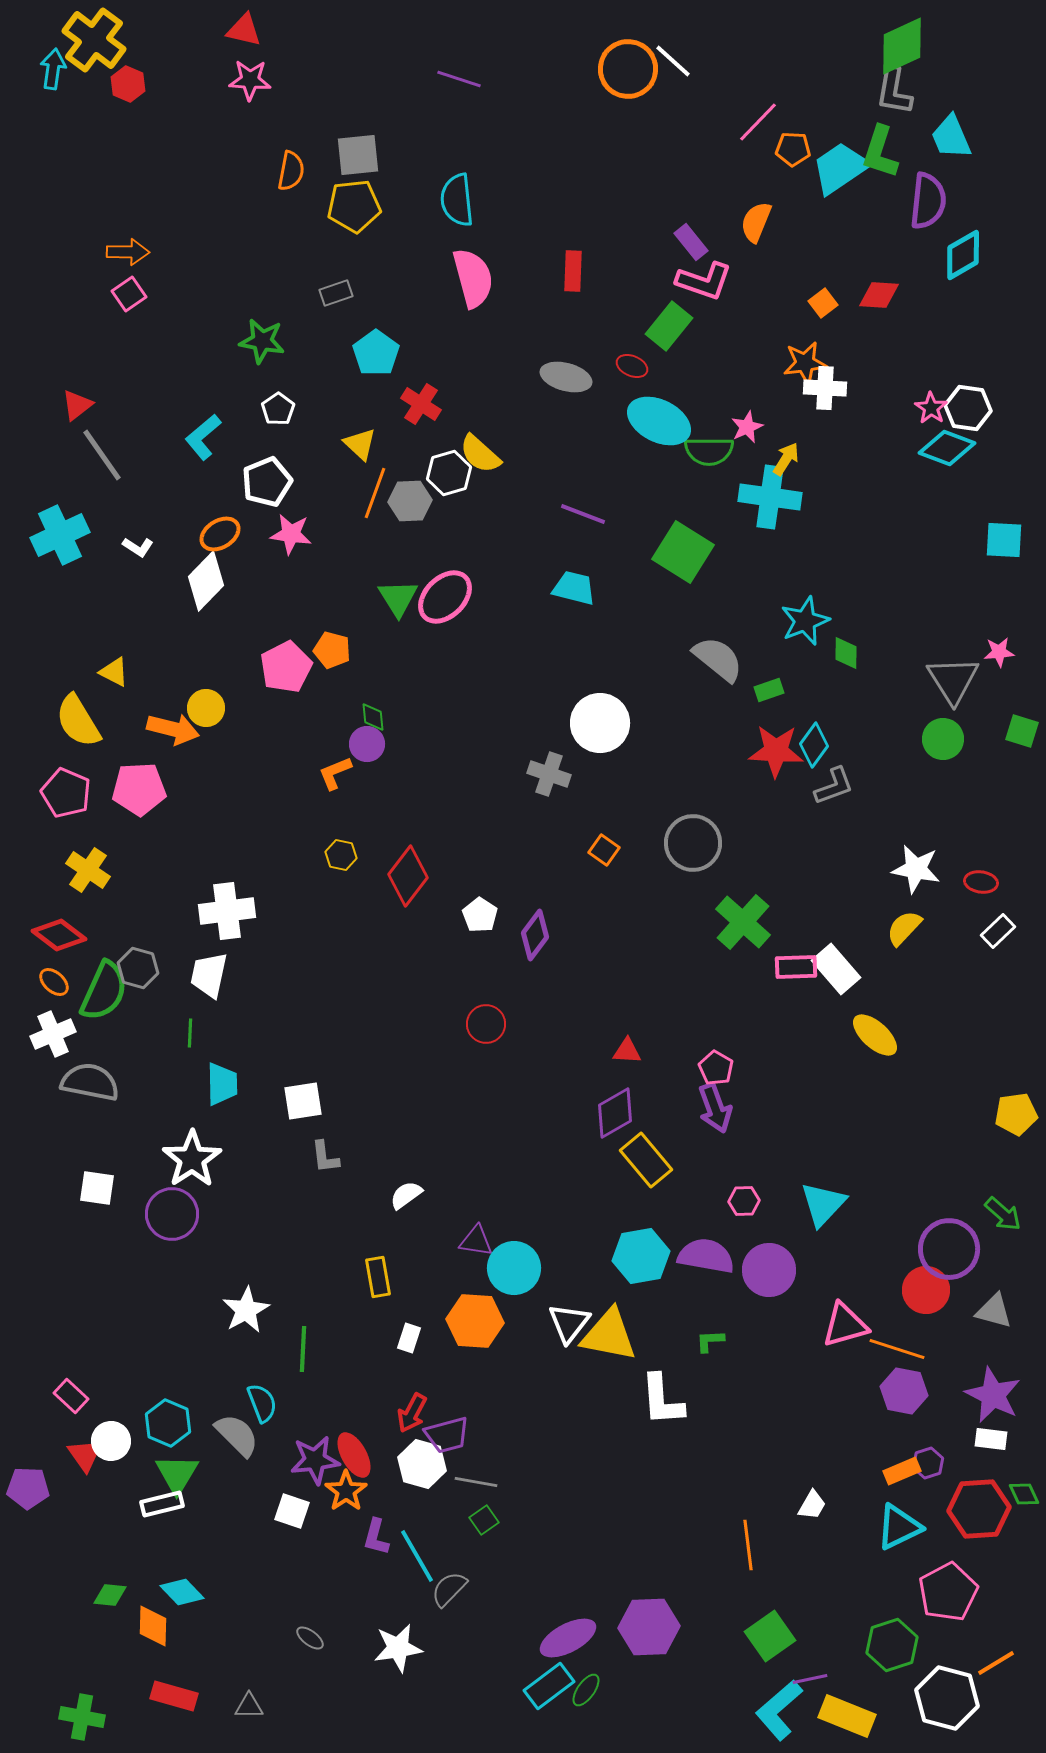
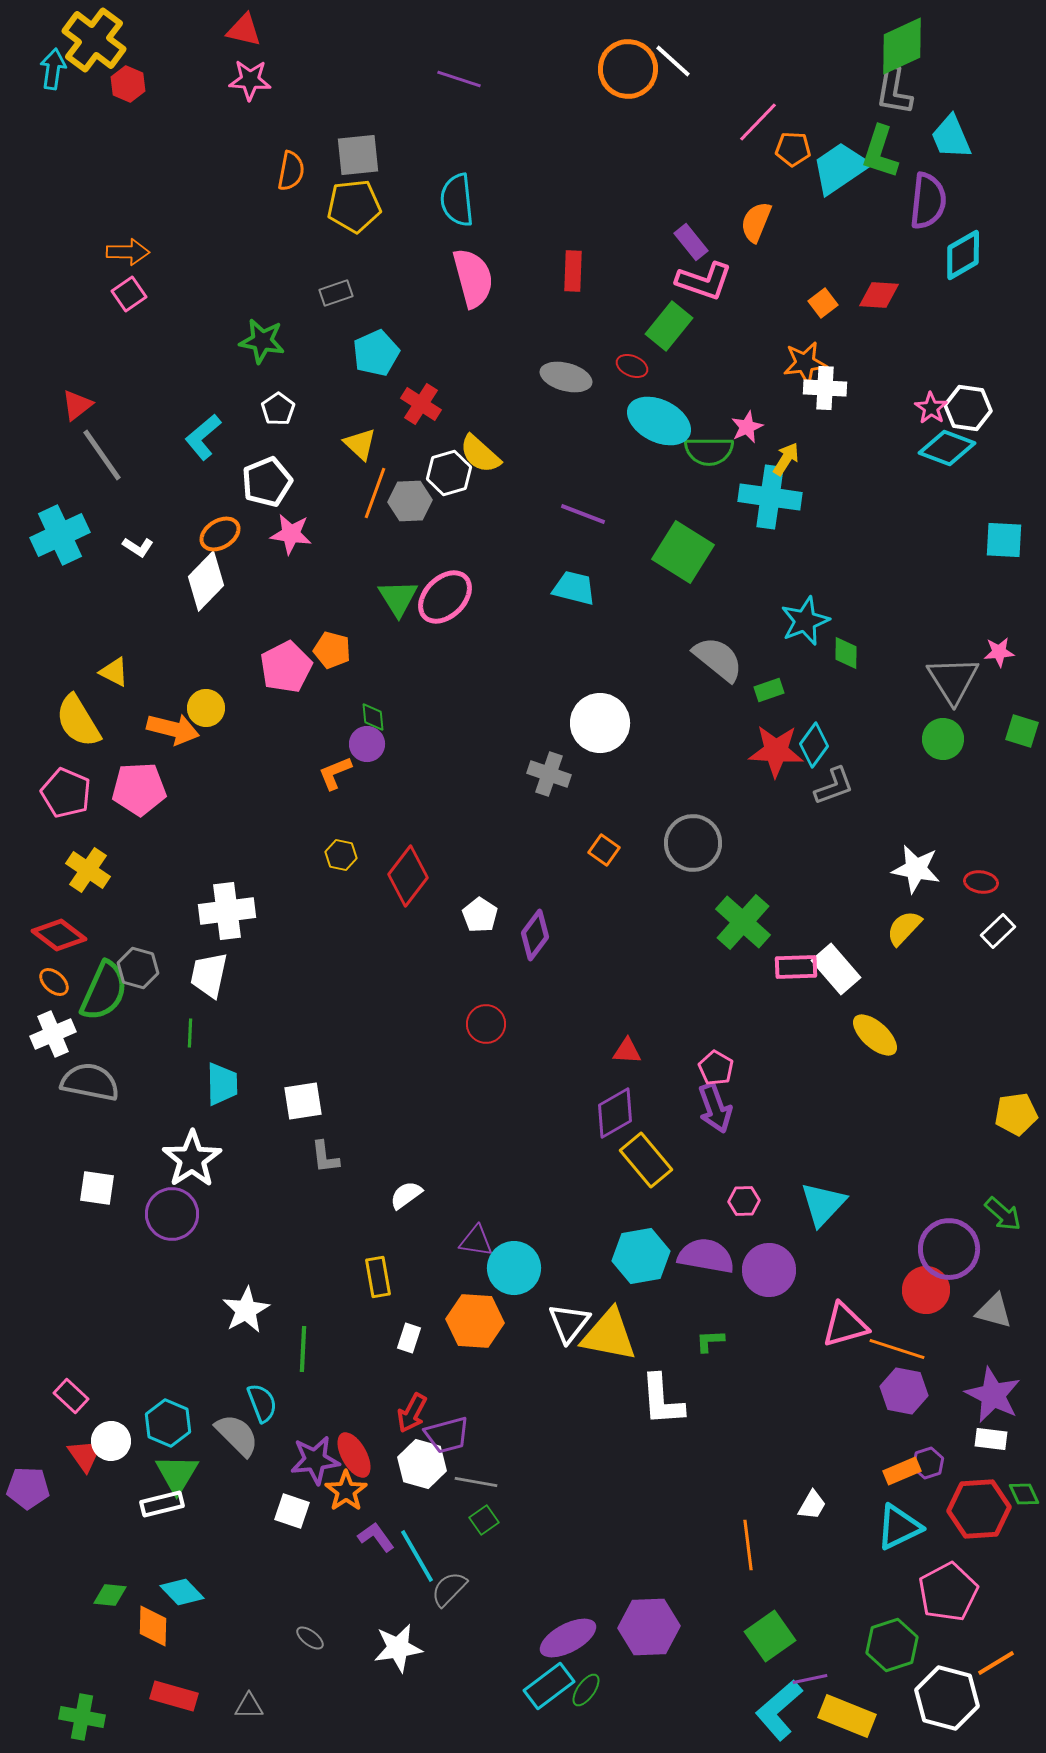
cyan pentagon at (376, 353): rotated 12 degrees clockwise
purple L-shape at (376, 1537): rotated 129 degrees clockwise
